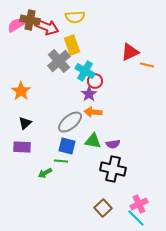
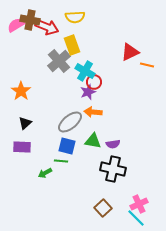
red circle: moved 1 px left, 1 px down
purple star: moved 1 px left, 2 px up; rotated 14 degrees clockwise
